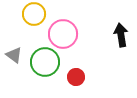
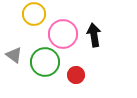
black arrow: moved 27 px left
red circle: moved 2 px up
